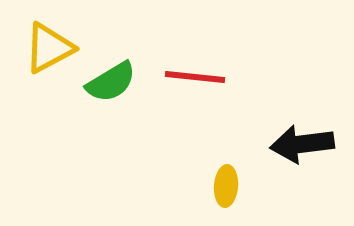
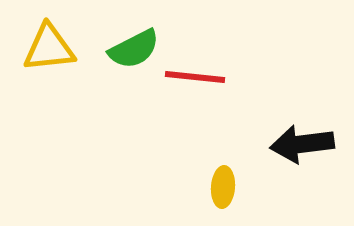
yellow triangle: rotated 22 degrees clockwise
green semicircle: moved 23 px right, 33 px up; rotated 4 degrees clockwise
yellow ellipse: moved 3 px left, 1 px down
